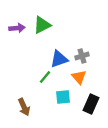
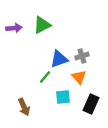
purple arrow: moved 3 px left
